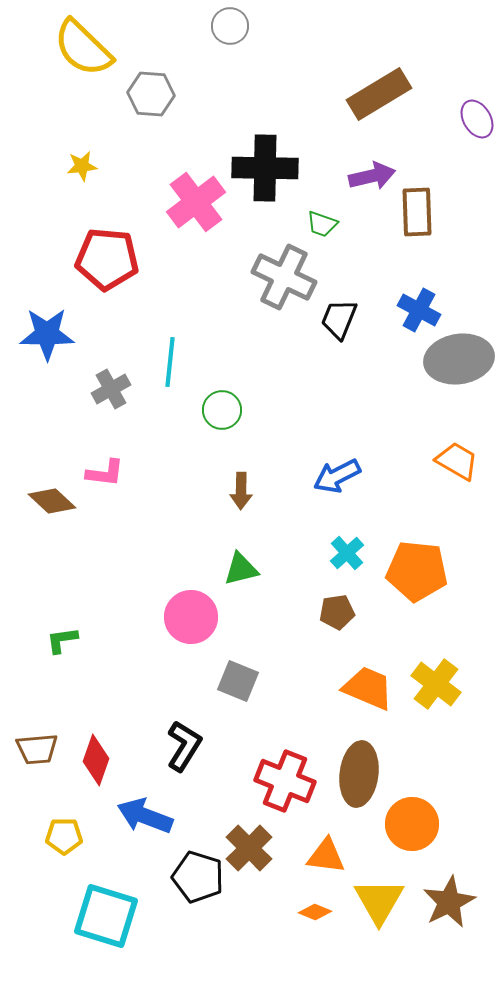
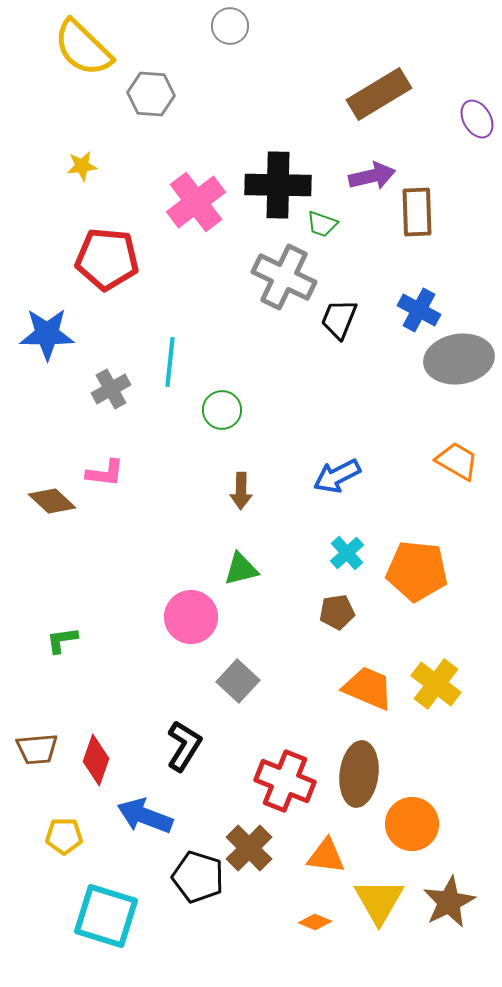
black cross at (265, 168): moved 13 px right, 17 px down
gray square at (238, 681): rotated 21 degrees clockwise
orange diamond at (315, 912): moved 10 px down
